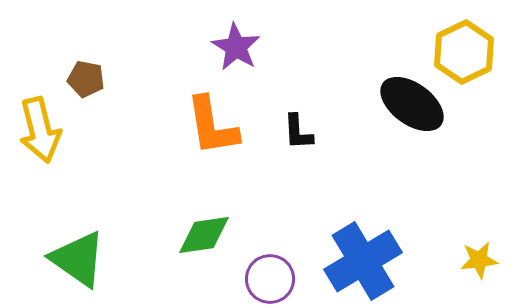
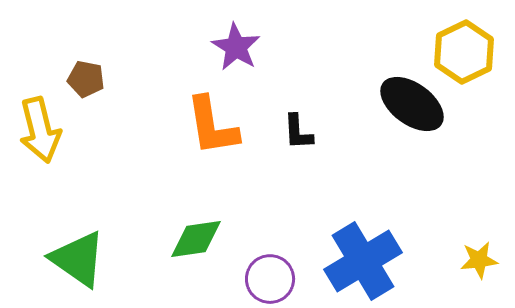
green diamond: moved 8 px left, 4 px down
